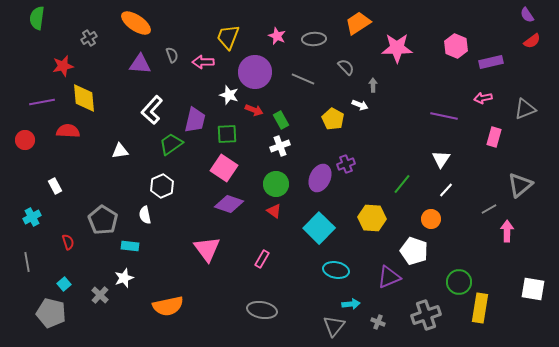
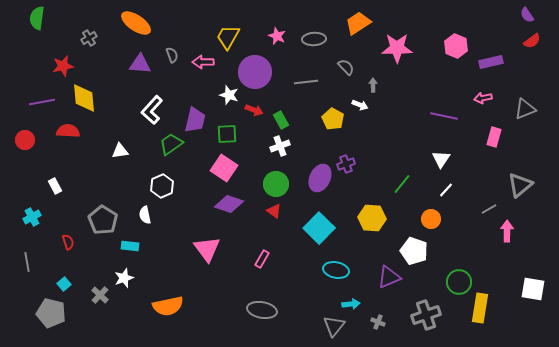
yellow trapezoid at (228, 37): rotated 8 degrees clockwise
gray line at (303, 79): moved 3 px right, 3 px down; rotated 30 degrees counterclockwise
